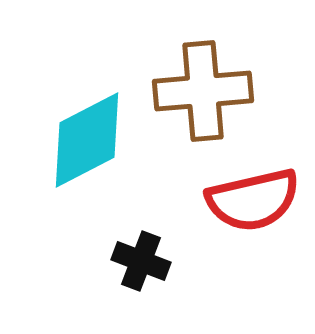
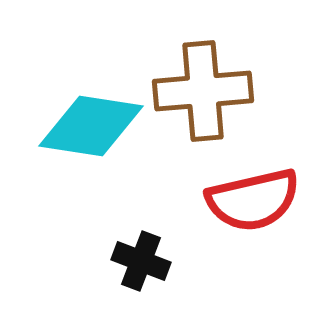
cyan diamond: moved 4 px right, 14 px up; rotated 36 degrees clockwise
